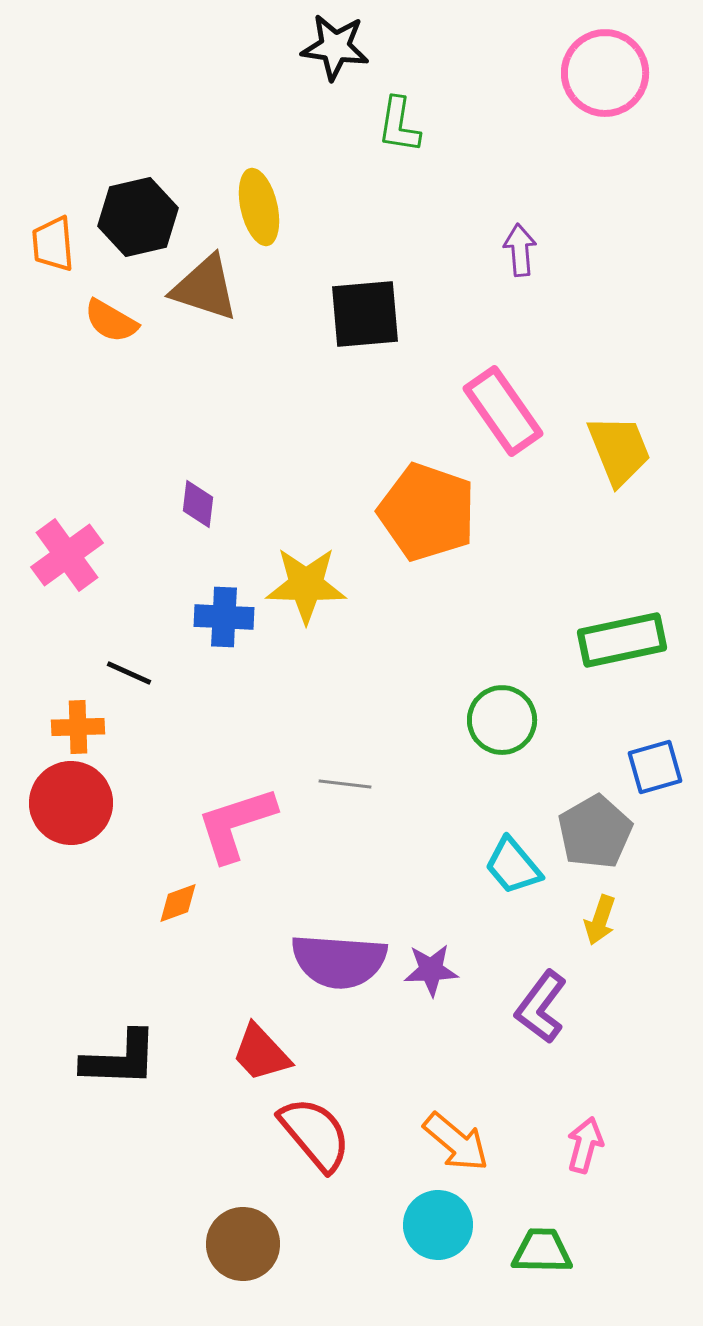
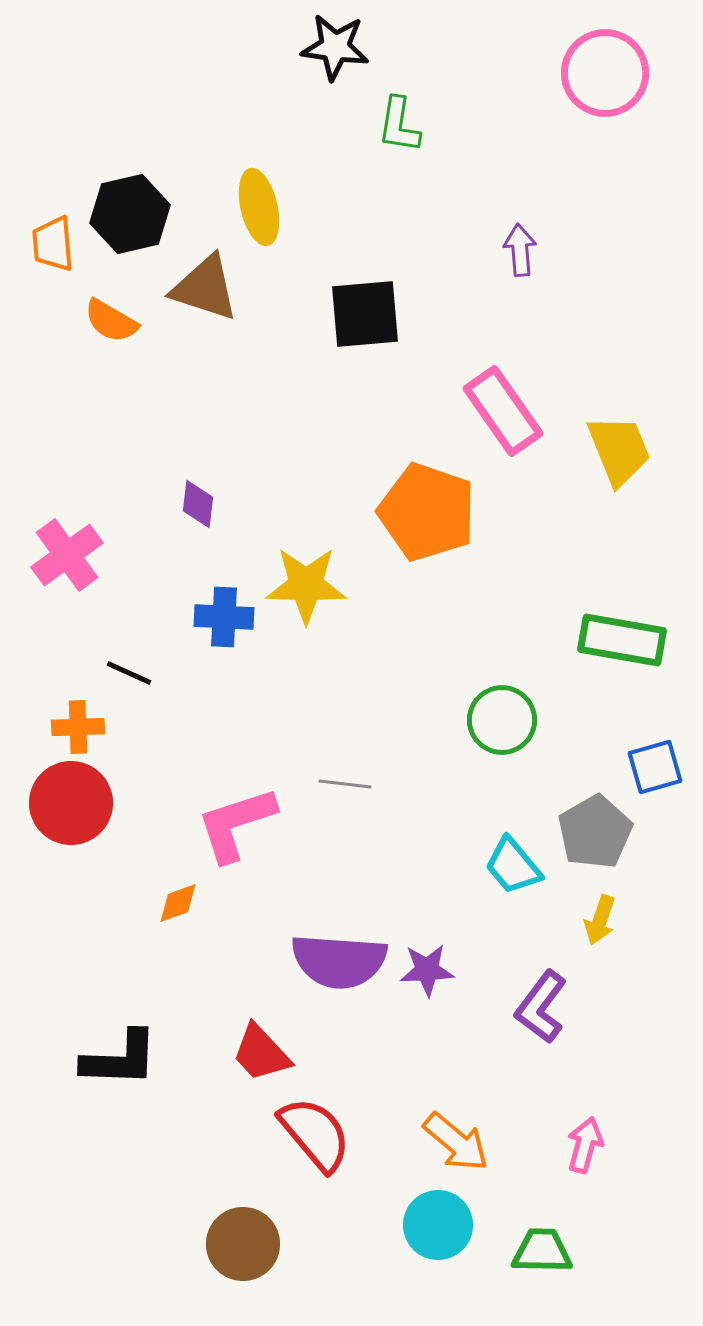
black hexagon: moved 8 px left, 3 px up
green rectangle: rotated 22 degrees clockwise
purple star: moved 4 px left
